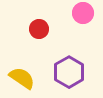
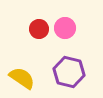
pink circle: moved 18 px left, 15 px down
purple hexagon: rotated 16 degrees counterclockwise
